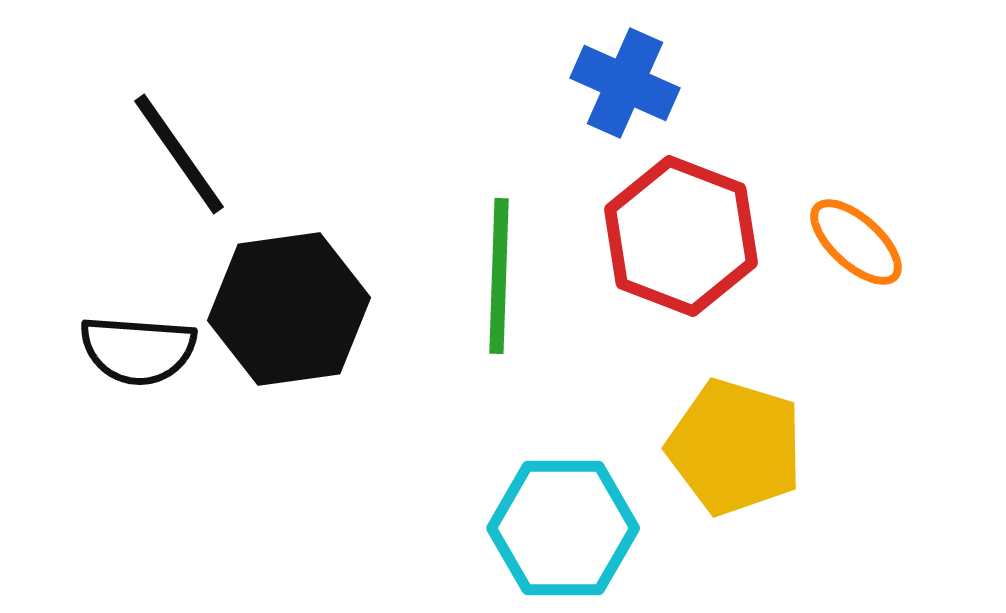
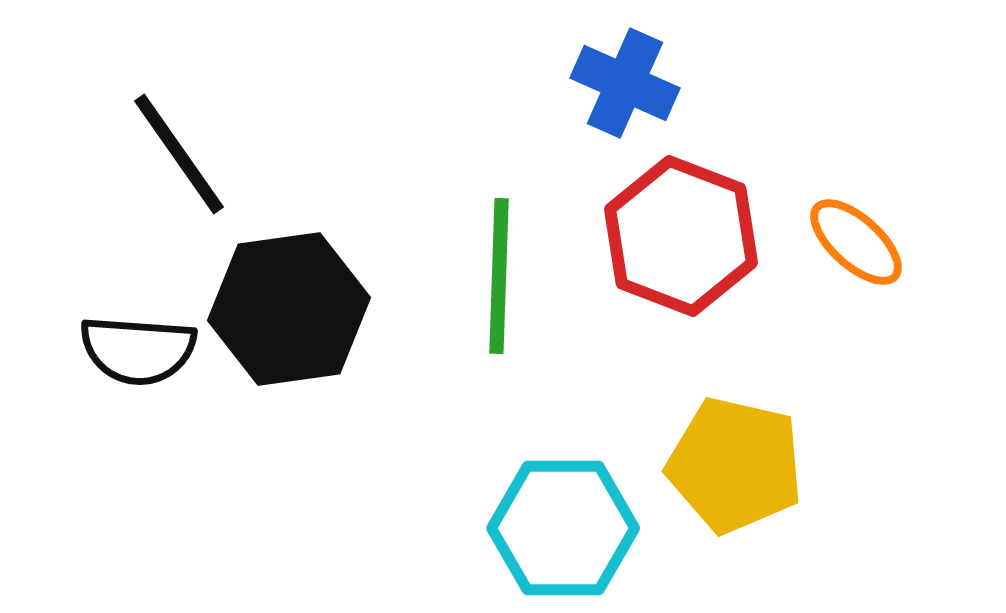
yellow pentagon: moved 18 px down; rotated 4 degrees counterclockwise
